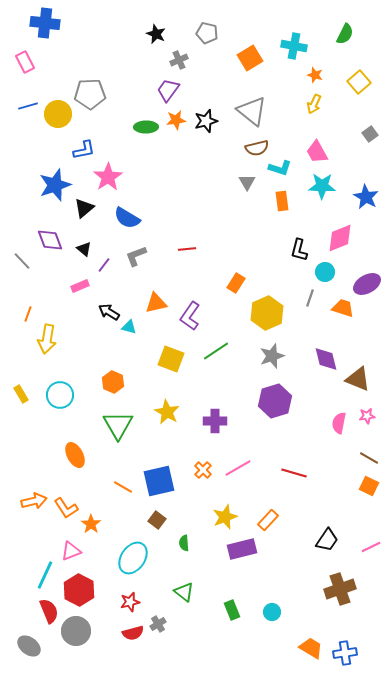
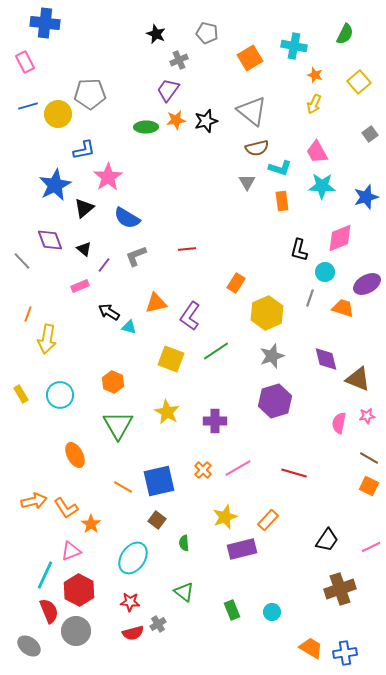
blue star at (55, 185): rotated 8 degrees counterclockwise
blue star at (366, 197): rotated 25 degrees clockwise
red star at (130, 602): rotated 18 degrees clockwise
